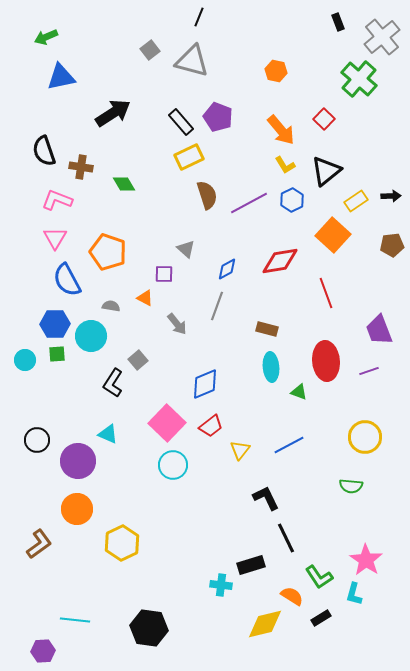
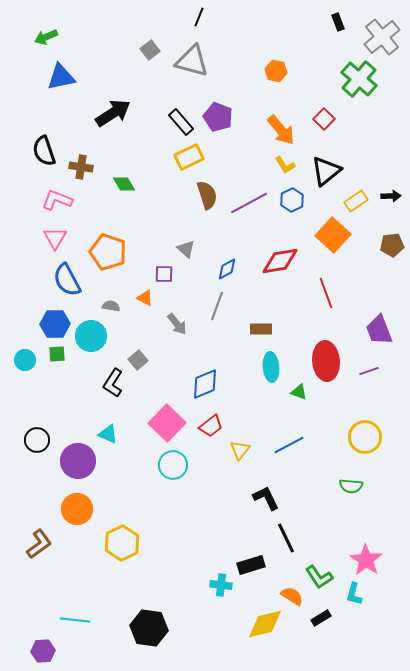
brown rectangle at (267, 329): moved 6 px left; rotated 15 degrees counterclockwise
